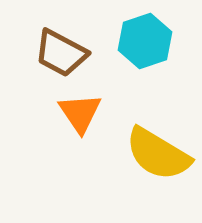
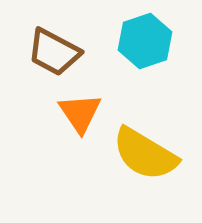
brown trapezoid: moved 7 px left, 1 px up
yellow semicircle: moved 13 px left
